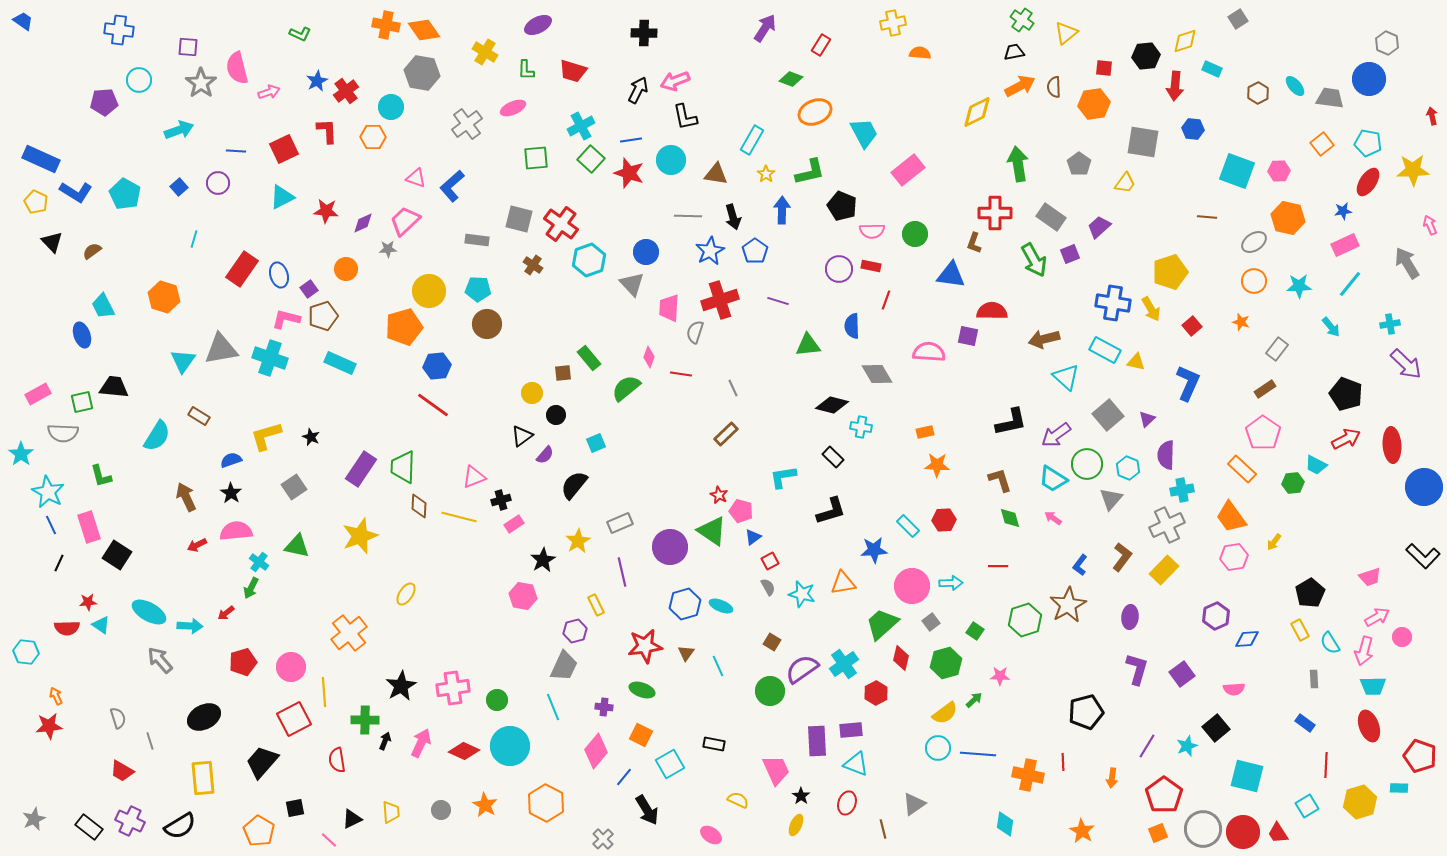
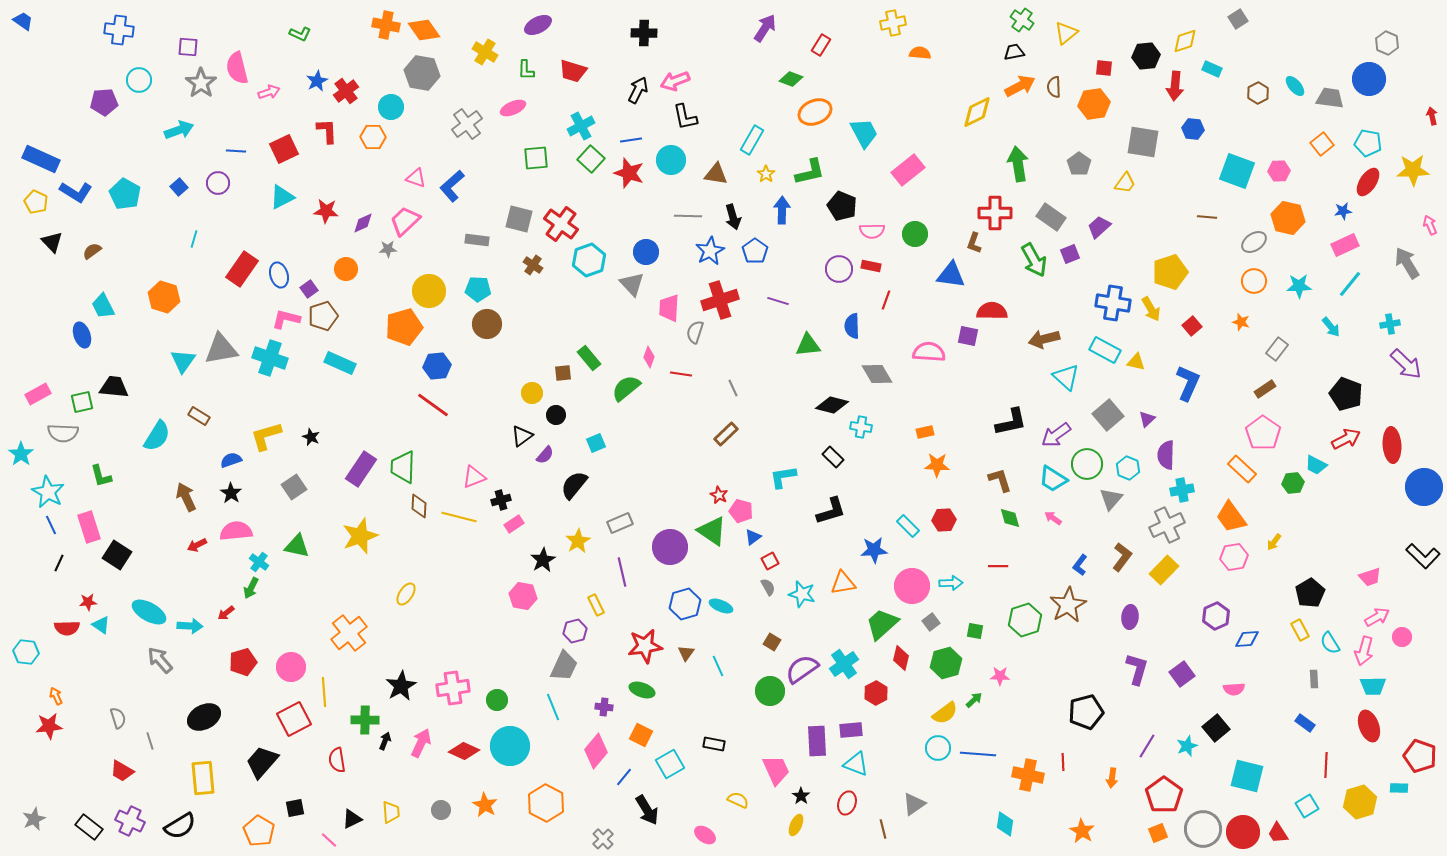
green square at (975, 631): rotated 24 degrees counterclockwise
pink ellipse at (711, 835): moved 6 px left
